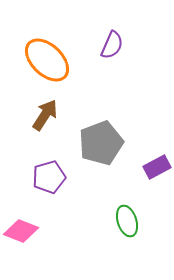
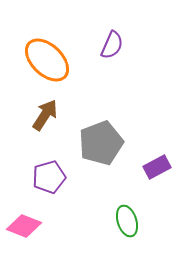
pink diamond: moved 3 px right, 5 px up
